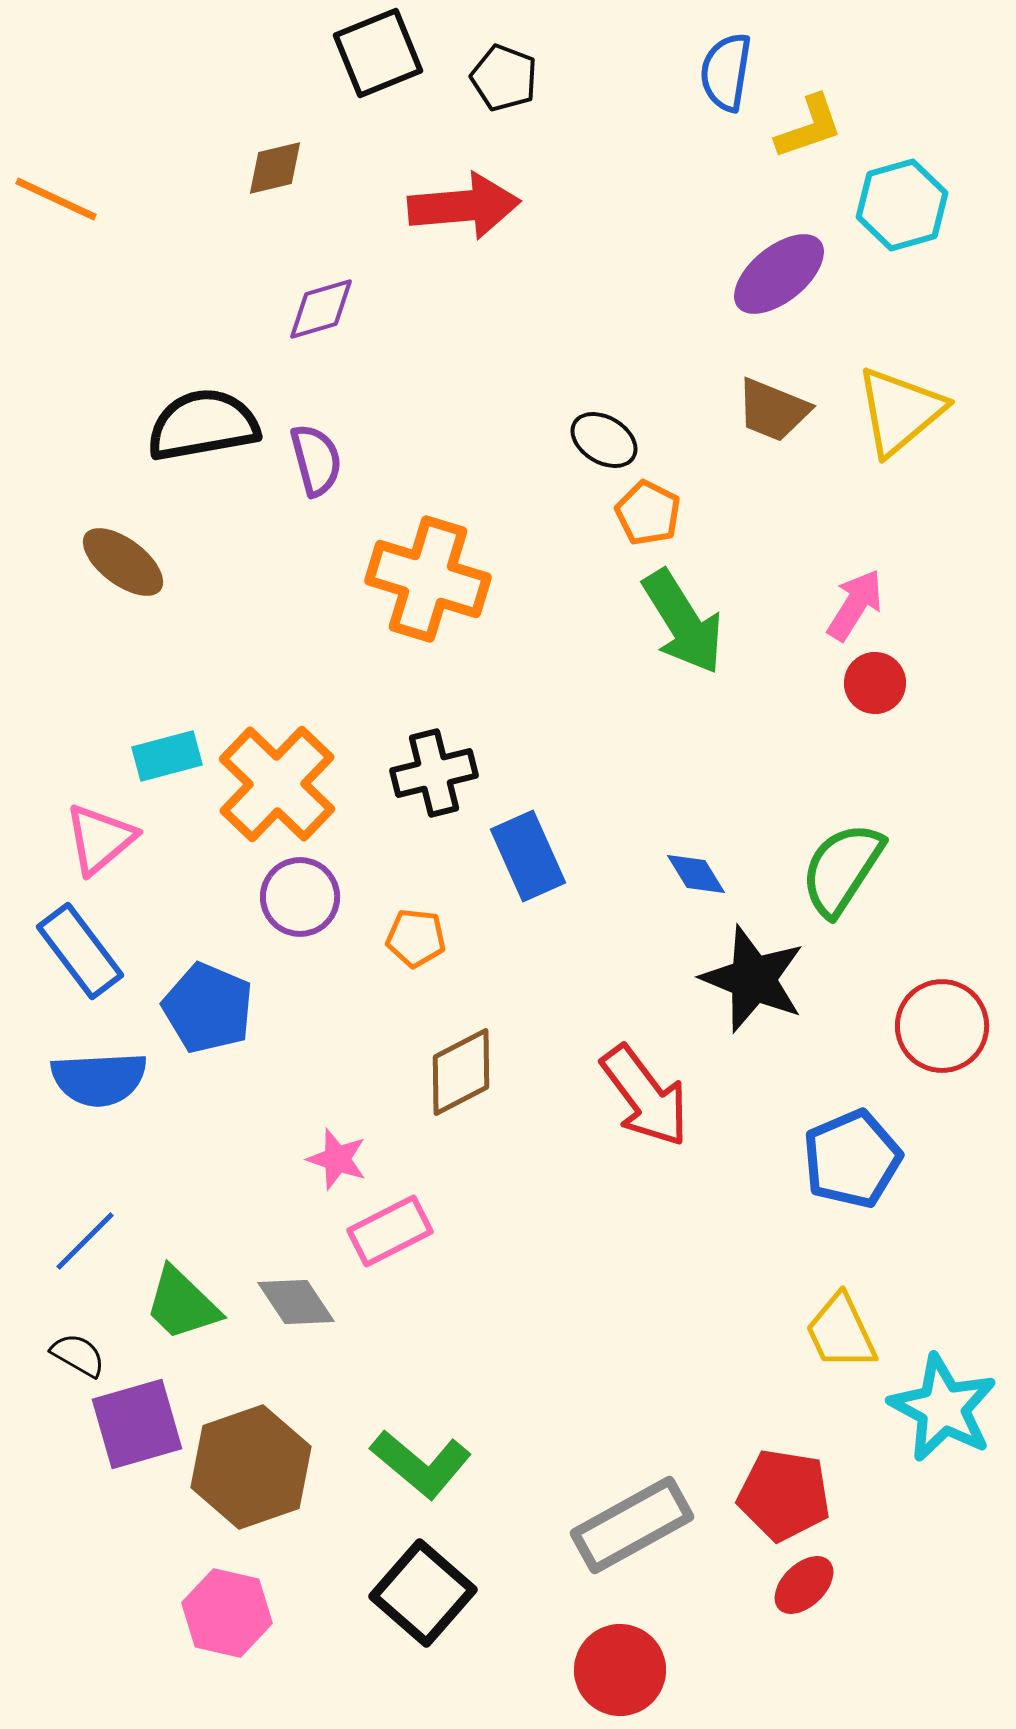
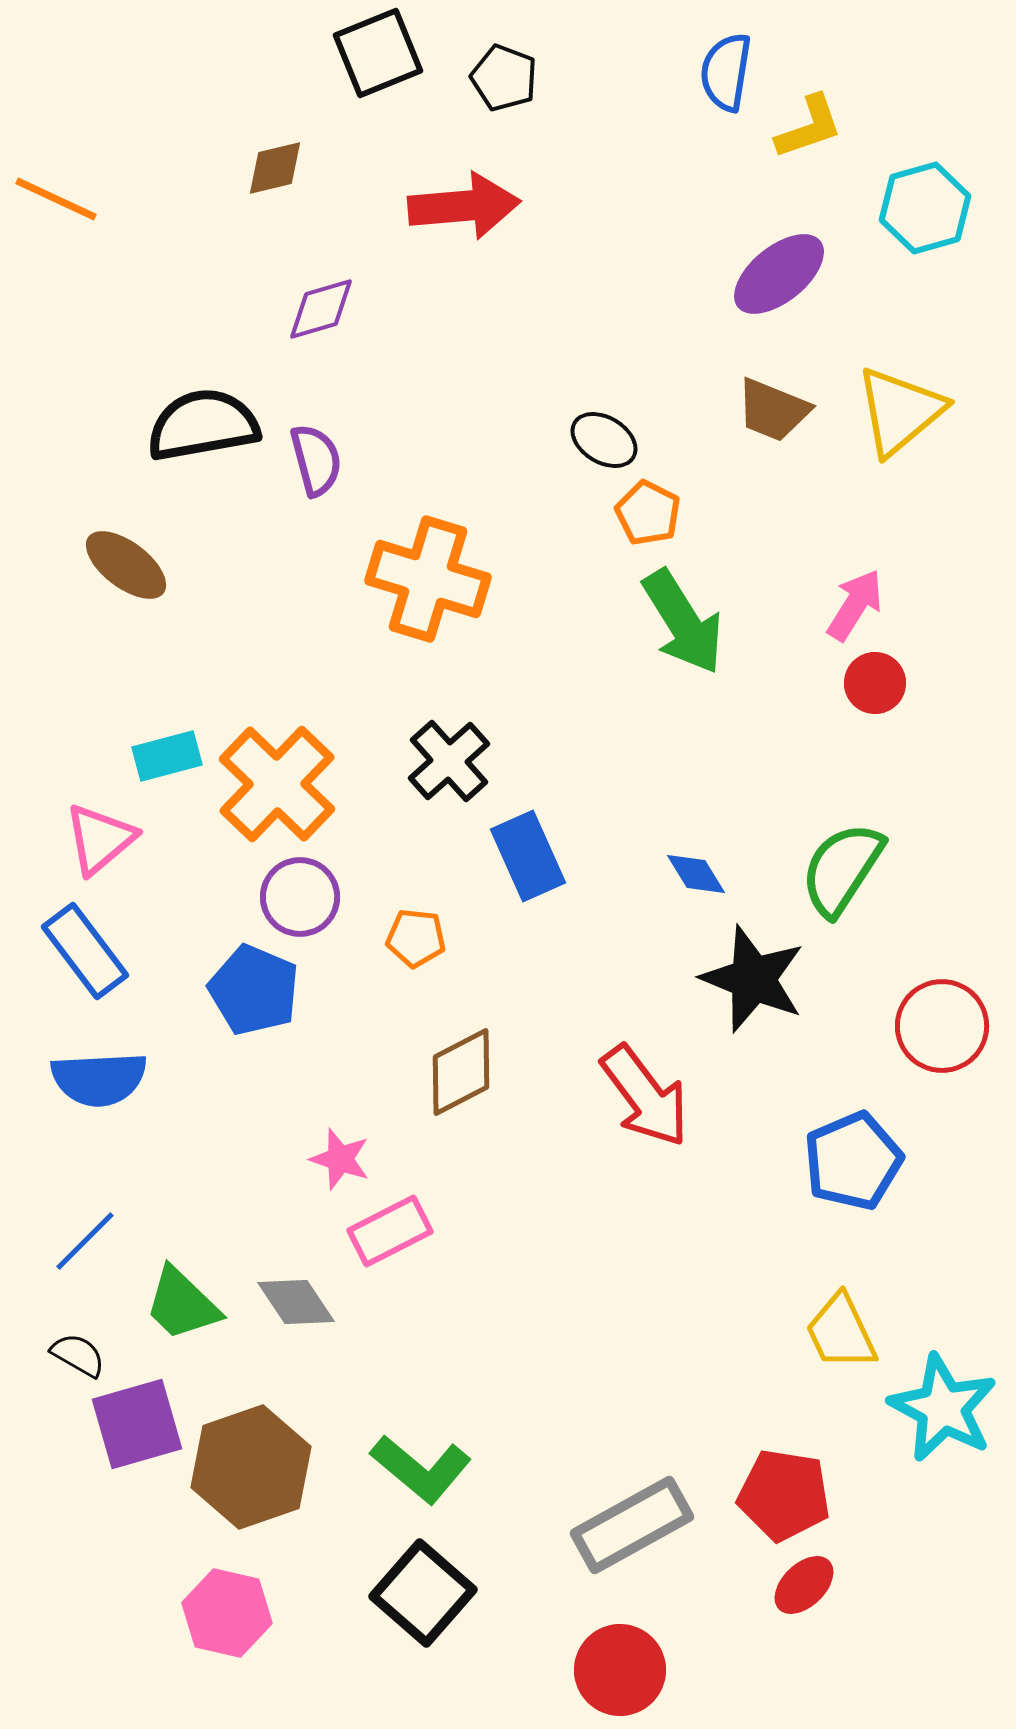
cyan hexagon at (902, 205): moved 23 px right, 3 px down
brown ellipse at (123, 562): moved 3 px right, 3 px down
black cross at (434, 773): moved 15 px right, 12 px up; rotated 28 degrees counterclockwise
blue rectangle at (80, 951): moved 5 px right
blue pentagon at (208, 1008): moved 46 px right, 18 px up
pink star at (337, 1159): moved 3 px right
blue pentagon at (852, 1159): moved 1 px right, 2 px down
green L-shape at (421, 1464): moved 5 px down
